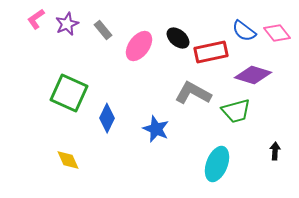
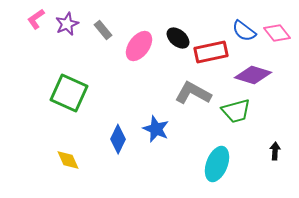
blue diamond: moved 11 px right, 21 px down
